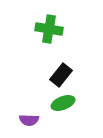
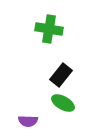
green ellipse: rotated 50 degrees clockwise
purple semicircle: moved 1 px left, 1 px down
